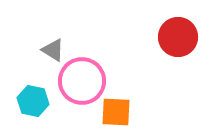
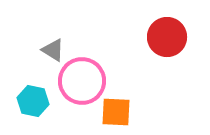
red circle: moved 11 px left
